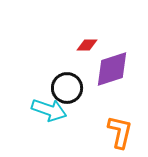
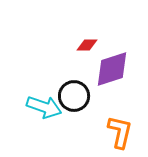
black circle: moved 7 px right, 8 px down
cyan arrow: moved 5 px left, 3 px up
